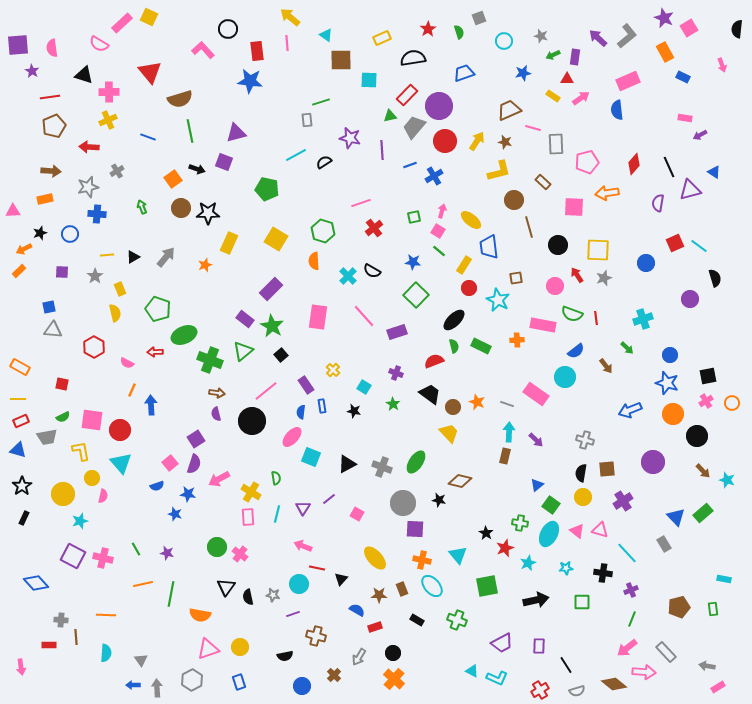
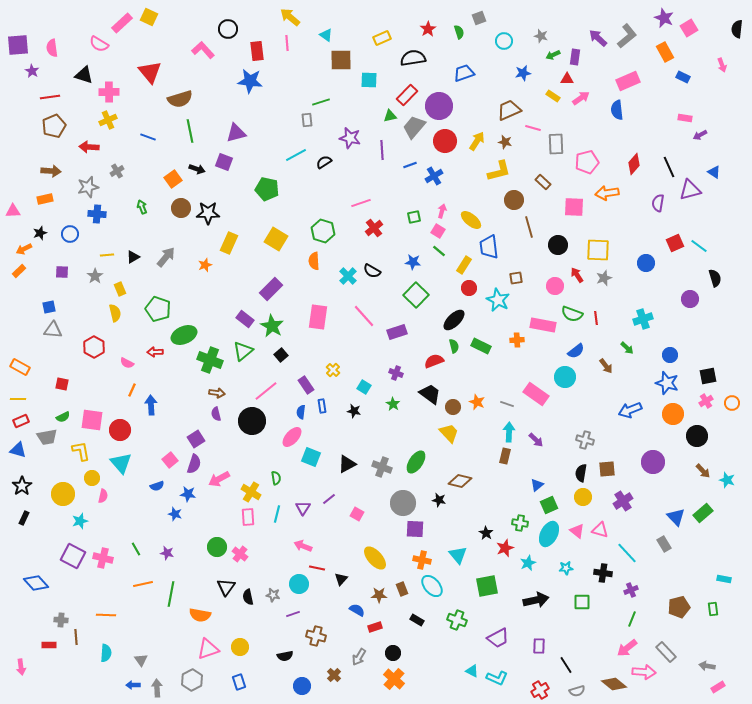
pink square at (170, 463): moved 3 px up
green square at (551, 505): moved 2 px left; rotated 30 degrees clockwise
purple trapezoid at (502, 643): moved 4 px left, 5 px up
